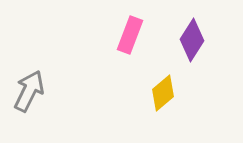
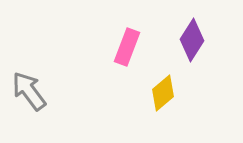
pink rectangle: moved 3 px left, 12 px down
gray arrow: rotated 63 degrees counterclockwise
